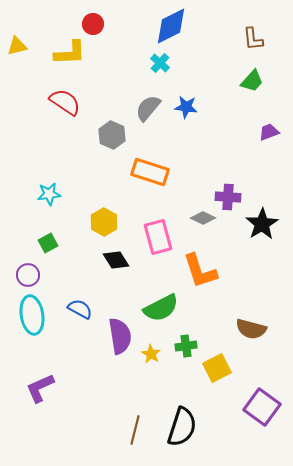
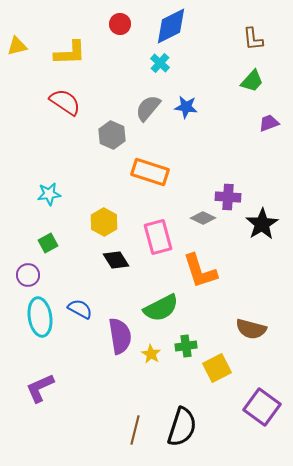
red circle: moved 27 px right
purple trapezoid: moved 9 px up
cyan ellipse: moved 8 px right, 2 px down
